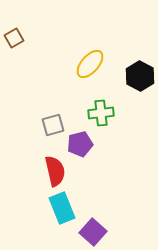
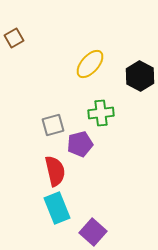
cyan rectangle: moved 5 px left
